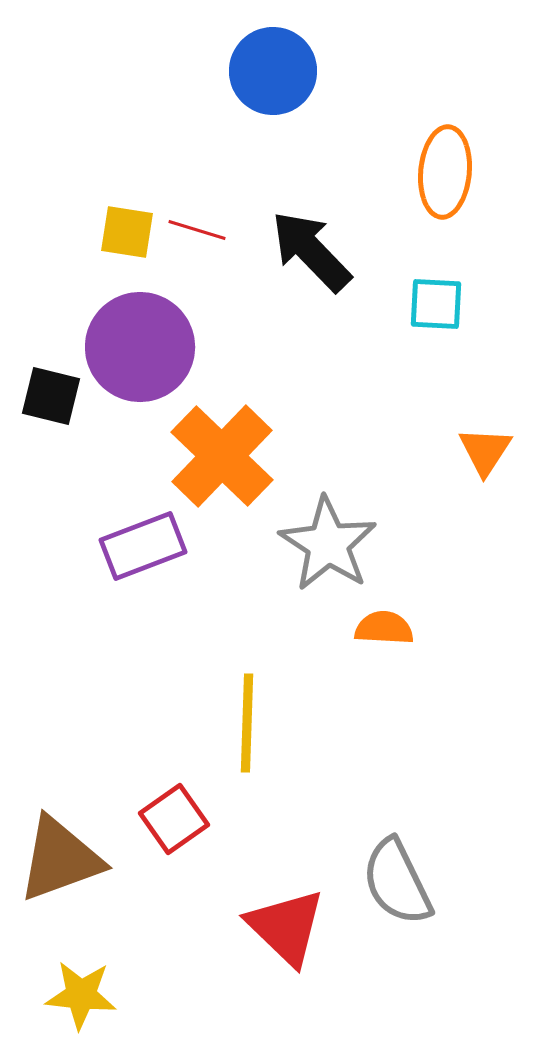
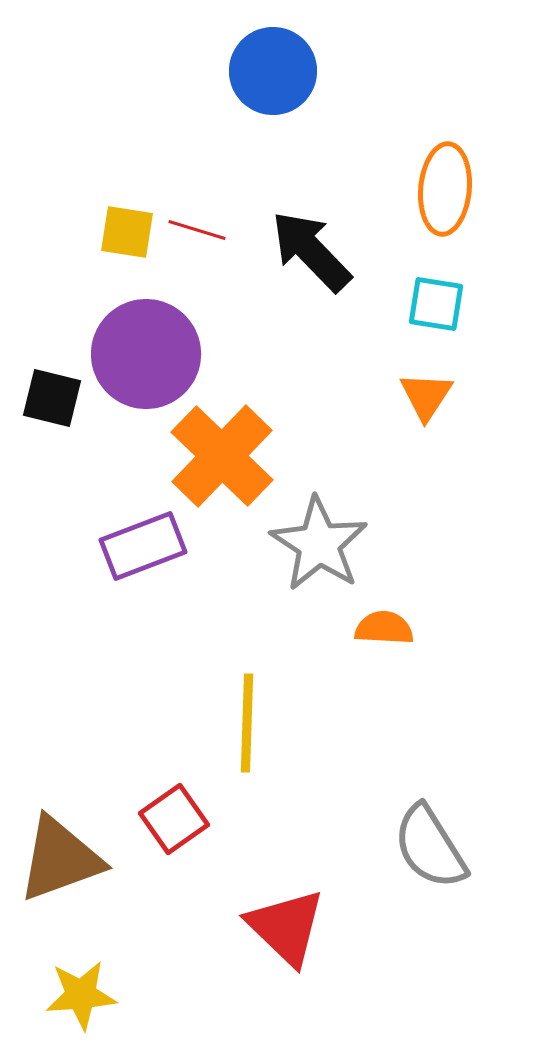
orange ellipse: moved 17 px down
cyan square: rotated 6 degrees clockwise
purple circle: moved 6 px right, 7 px down
black square: moved 1 px right, 2 px down
orange triangle: moved 59 px left, 55 px up
gray star: moved 9 px left
gray semicircle: moved 33 px right, 35 px up; rotated 6 degrees counterclockwise
yellow star: rotated 10 degrees counterclockwise
